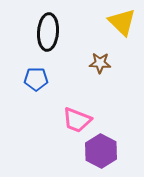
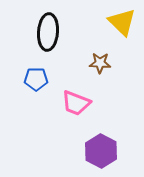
pink trapezoid: moved 1 px left, 17 px up
